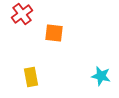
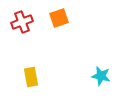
red cross: moved 8 px down; rotated 15 degrees clockwise
orange square: moved 5 px right, 15 px up; rotated 24 degrees counterclockwise
